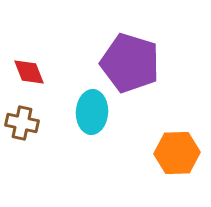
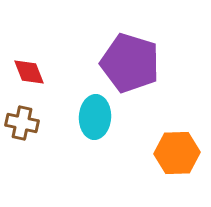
cyan ellipse: moved 3 px right, 5 px down
